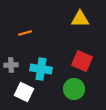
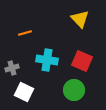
yellow triangle: rotated 48 degrees clockwise
gray cross: moved 1 px right, 3 px down; rotated 16 degrees counterclockwise
cyan cross: moved 6 px right, 9 px up
green circle: moved 1 px down
